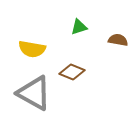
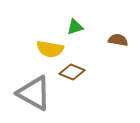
green triangle: moved 4 px left
yellow semicircle: moved 18 px right
